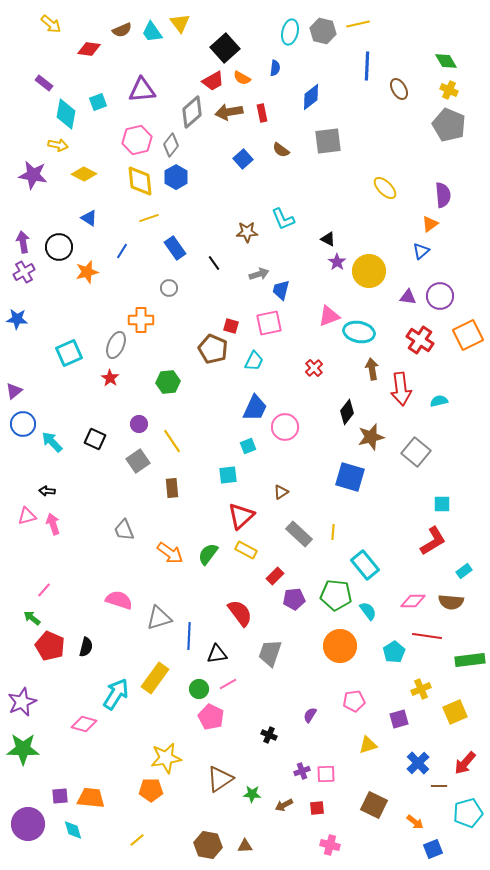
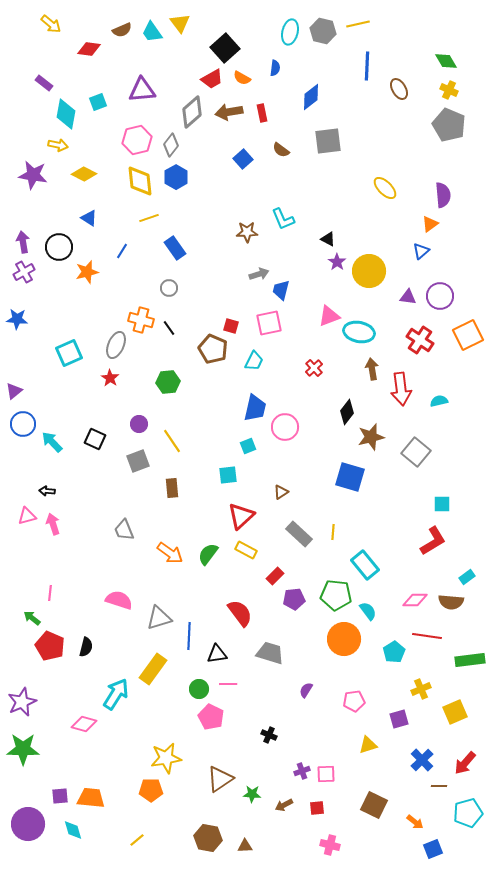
red trapezoid at (213, 81): moved 1 px left, 2 px up
black line at (214, 263): moved 45 px left, 65 px down
orange cross at (141, 320): rotated 15 degrees clockwise
blue trapezoid at (255, 408): rotated 12 degrees counterclockwise
gray square at (138, 461): rotated 15 degrees clockwise
cyan rectangle at (464, 571): moved 3 px right, 6 px down
pink line at (44, 590): moved 6 px right, 3 px down; rotated 35 degrees counterclockwise
pink diamond at (413, 601): moved 2 px right, 1 px up
orange circle at (340, 646): moved 4 px right, 7 px up
gray trapezoid at (270, 653): rotated 88 degrees clockwise
yellow rectangle at (155, 678): moved 2 px left, 9 px up
pink line at (228, 684): rotated 30 degrees clockwise
purple semicircle at (310, 715): moved 4 px left, 25 px up
blue cross at (418, 763): moved 4 px right, 3 px up
brown hexagon at (208, 845): moved 7 px up
